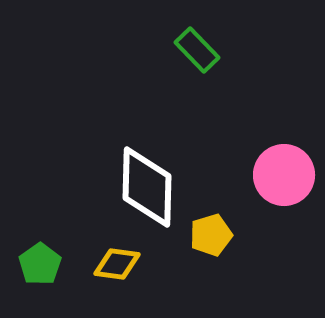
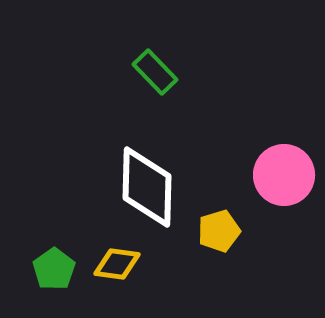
green rectangle: moved 42 px left, 22 px down
yellow pentagon: moved 8 px right, 4 px up
green pentagon: moved 14 px right, 5 px down
